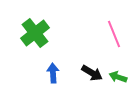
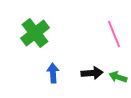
black arrow: rotated 35 degrees counterclockwise
